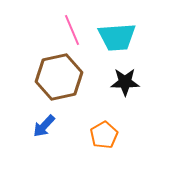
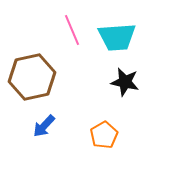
brown hexagon: moved 27 px left
black star: rotated 12 degrees clockwise
